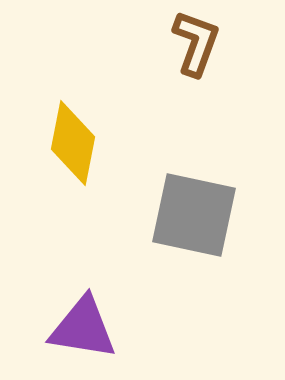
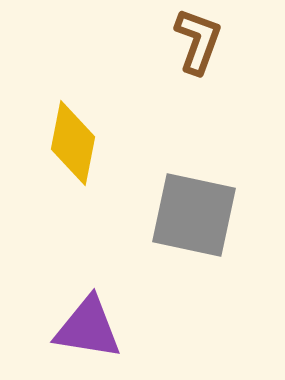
brown L-shape: moved 2 px right, 2 px up
purple triangle: moved 5 px right
